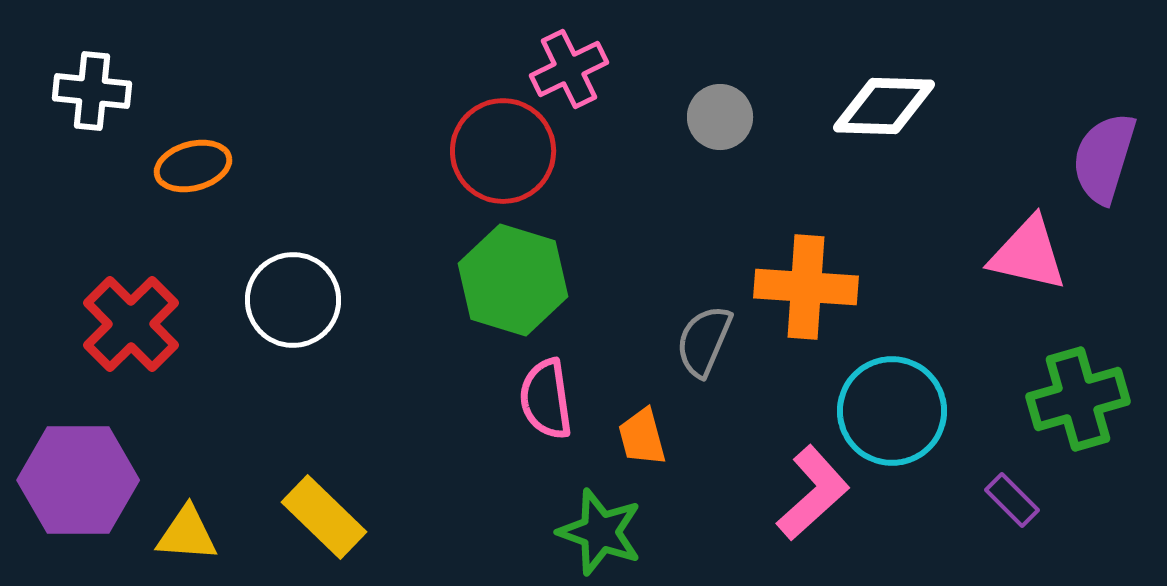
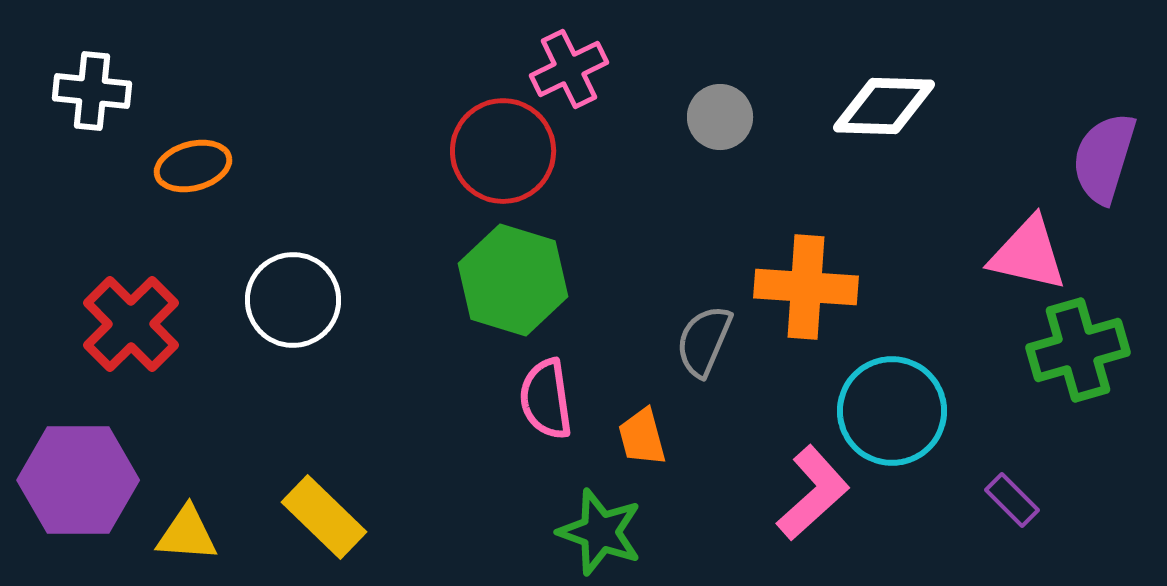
green cross: moved 49 px up
